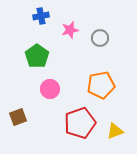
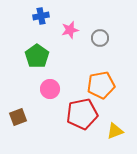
red pentagon: moved 2 px right, 9 px up; rotated 8 degrees clockwise
